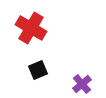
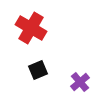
purple cross: moved 2 px left, 2 px up
